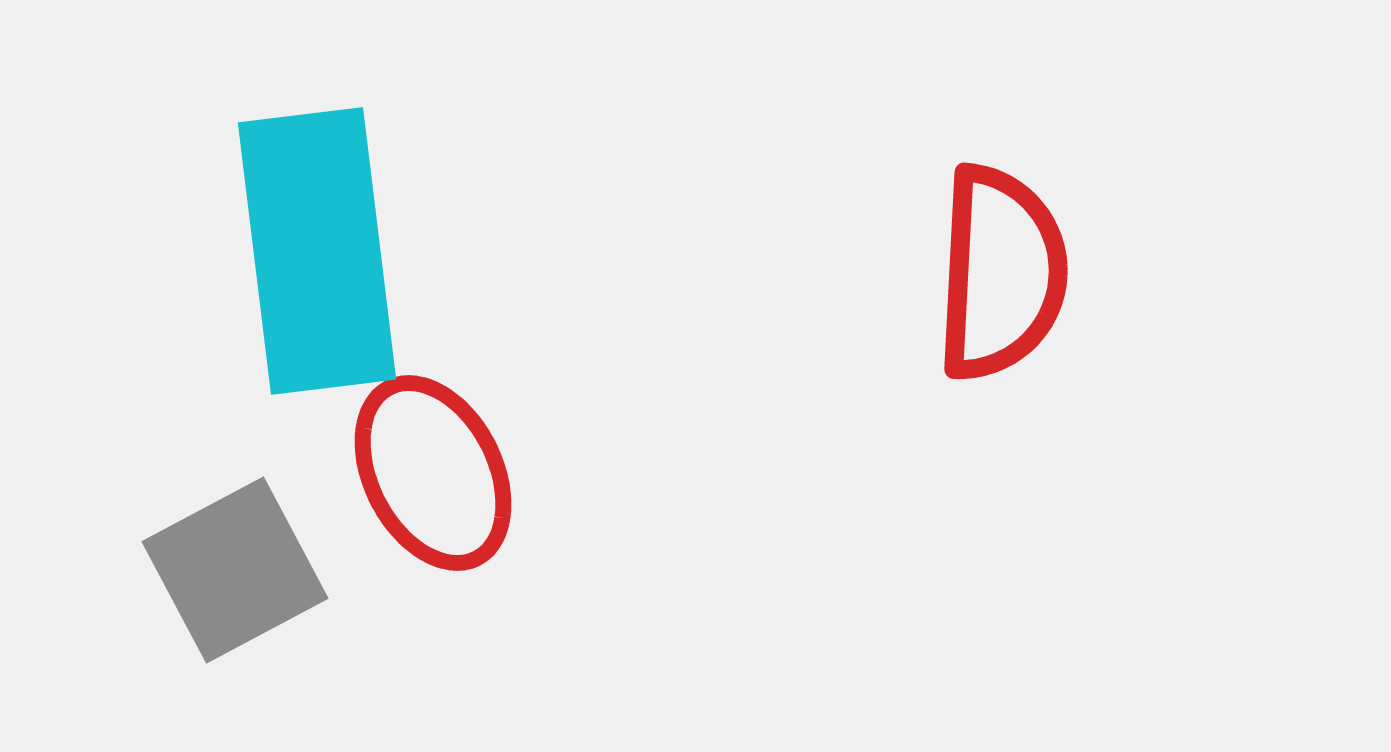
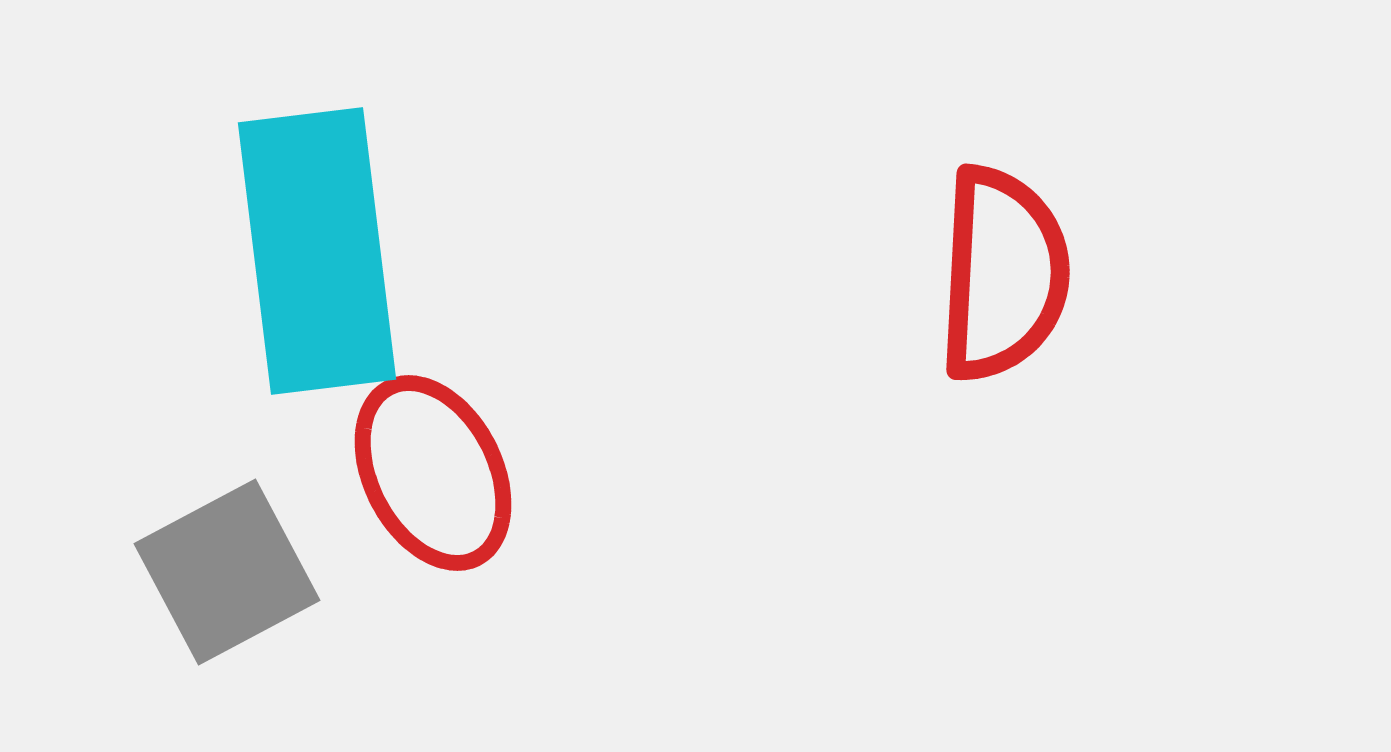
red semicircle: moved 2 px right, 1 px down
gray square: moved 8 px left, 2 px down
